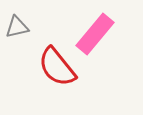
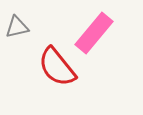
pink rectangle: moved 1 px left, 1 px up
